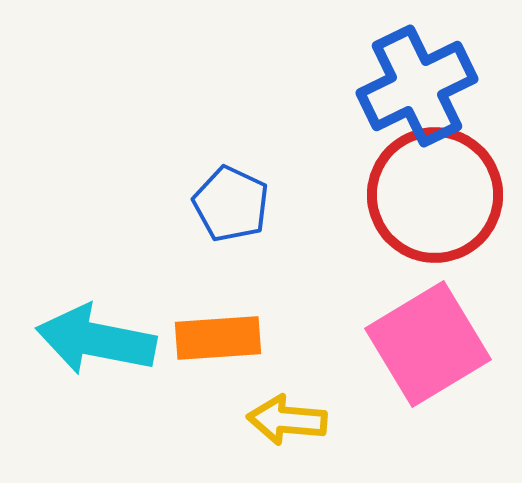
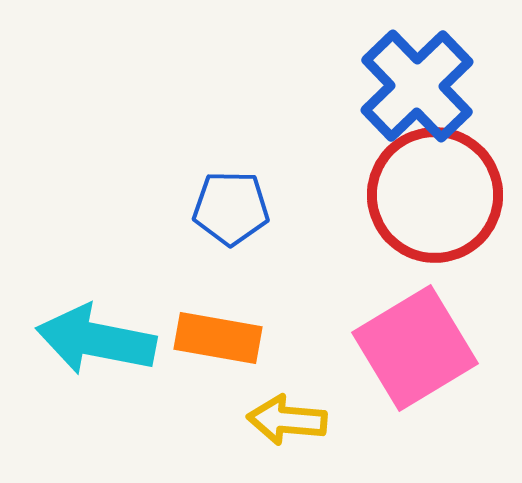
blue cross: rotated 18 degrees counterclockwise
blue pentagon: moved 4 px down; rotated 24 degrees counterclockwise
orange rectangle: rotated 14 degrees clockwise
pink square: moved 13 px left, 4 px down
